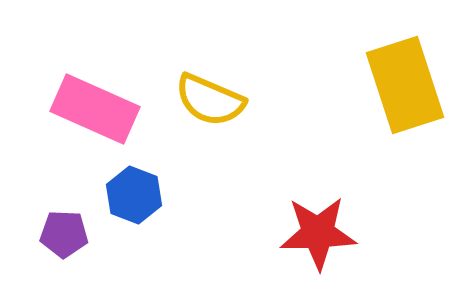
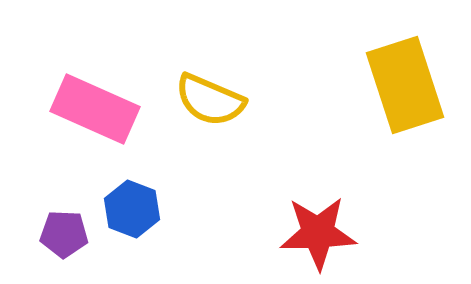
blue hexagon: moved 2 px left, 14 px down
